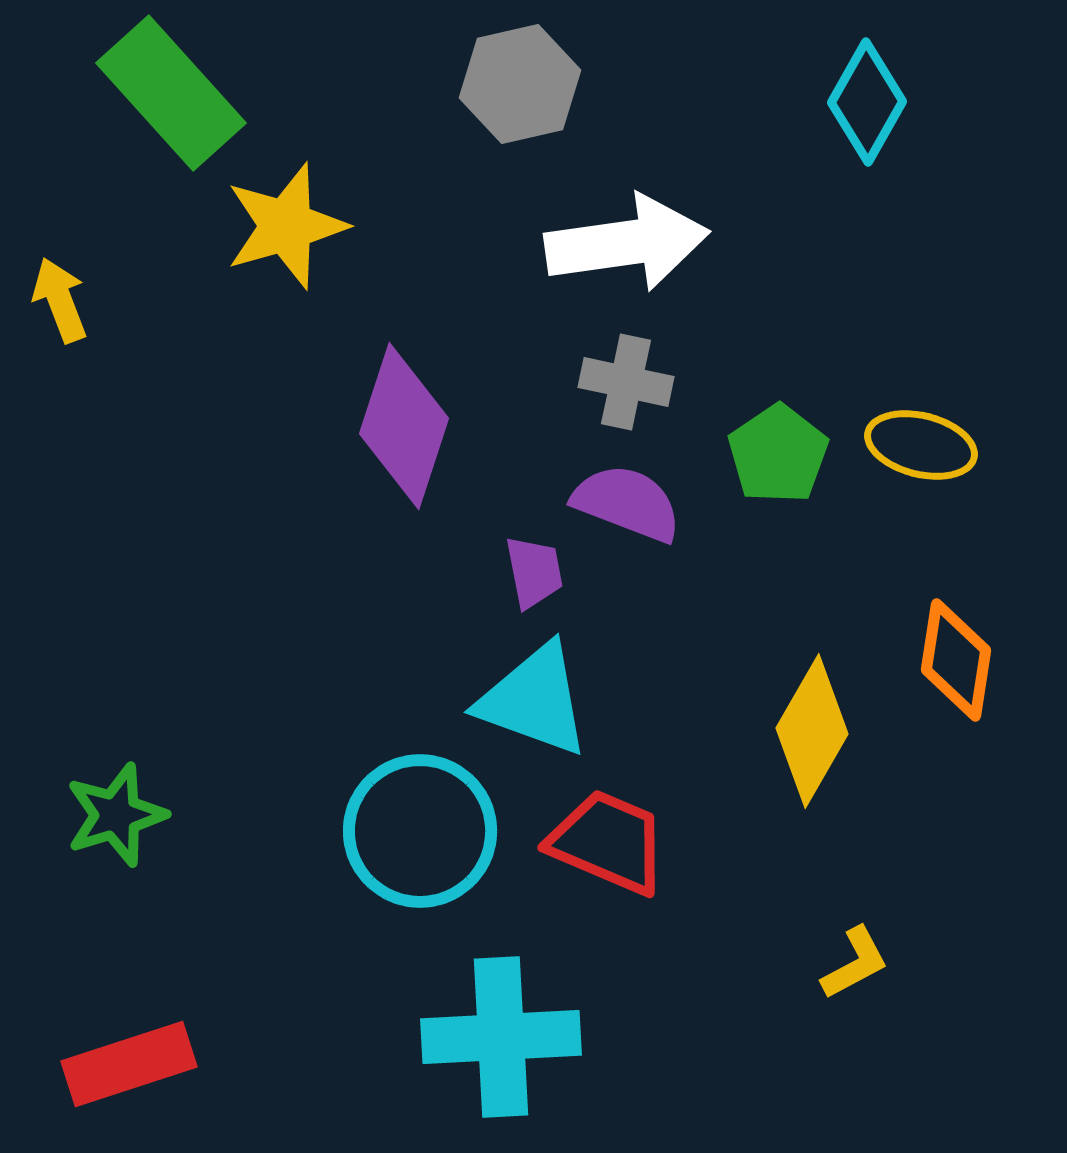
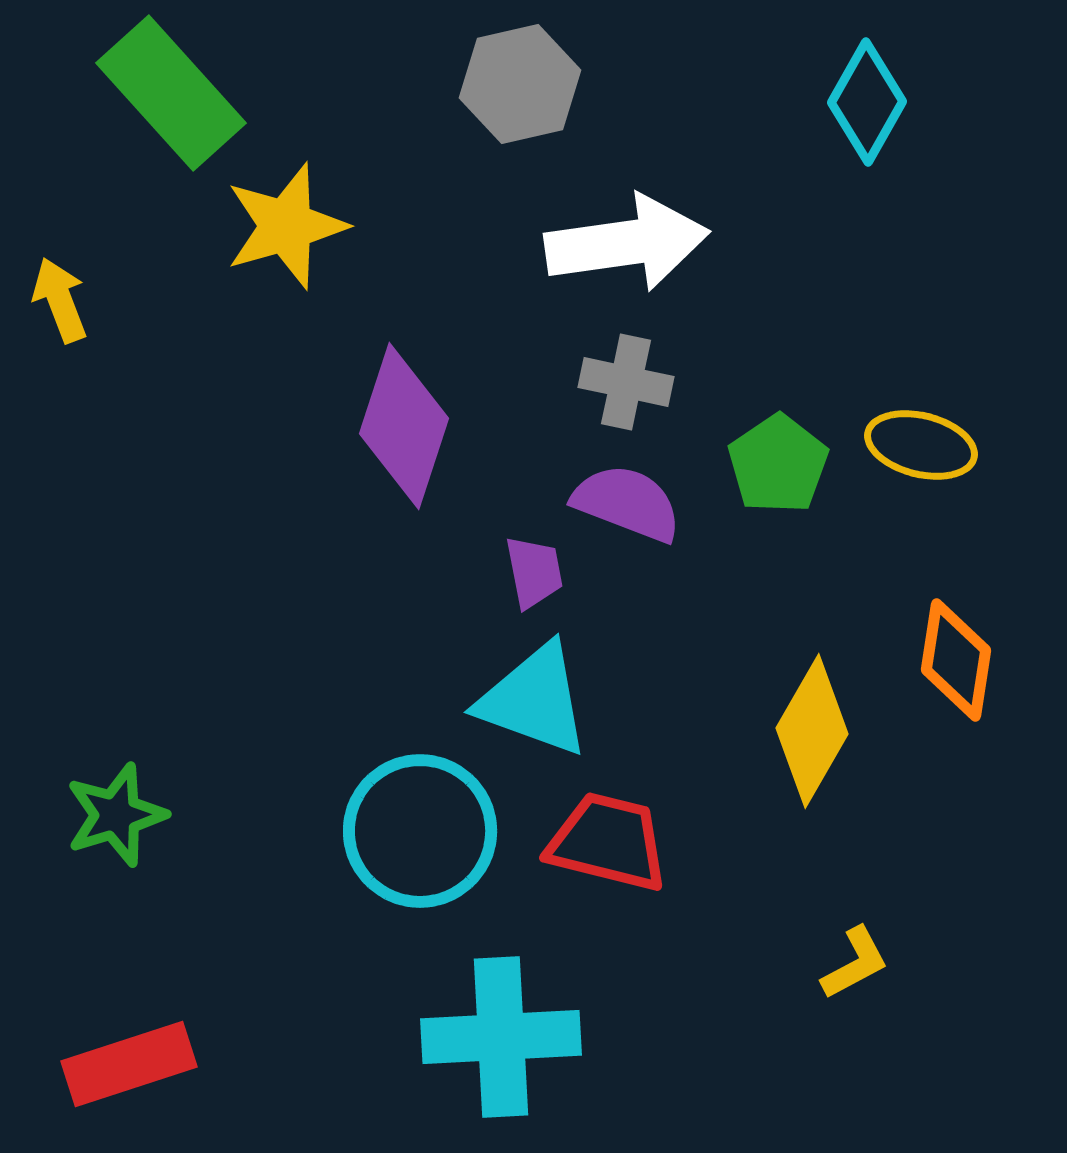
green pentagon: moved 10 px down
red trapezoid: rotated 9 degrees counterclockwise
